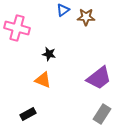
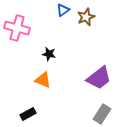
brown star: rotated 24 degrees counterclockwise
